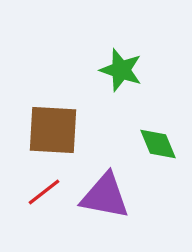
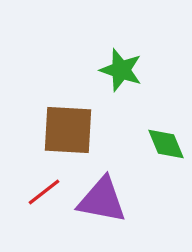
brown square: moved 15 px right
green diamond: moved 8 px right
purple triangle: moved 3 px left, 4 px down
